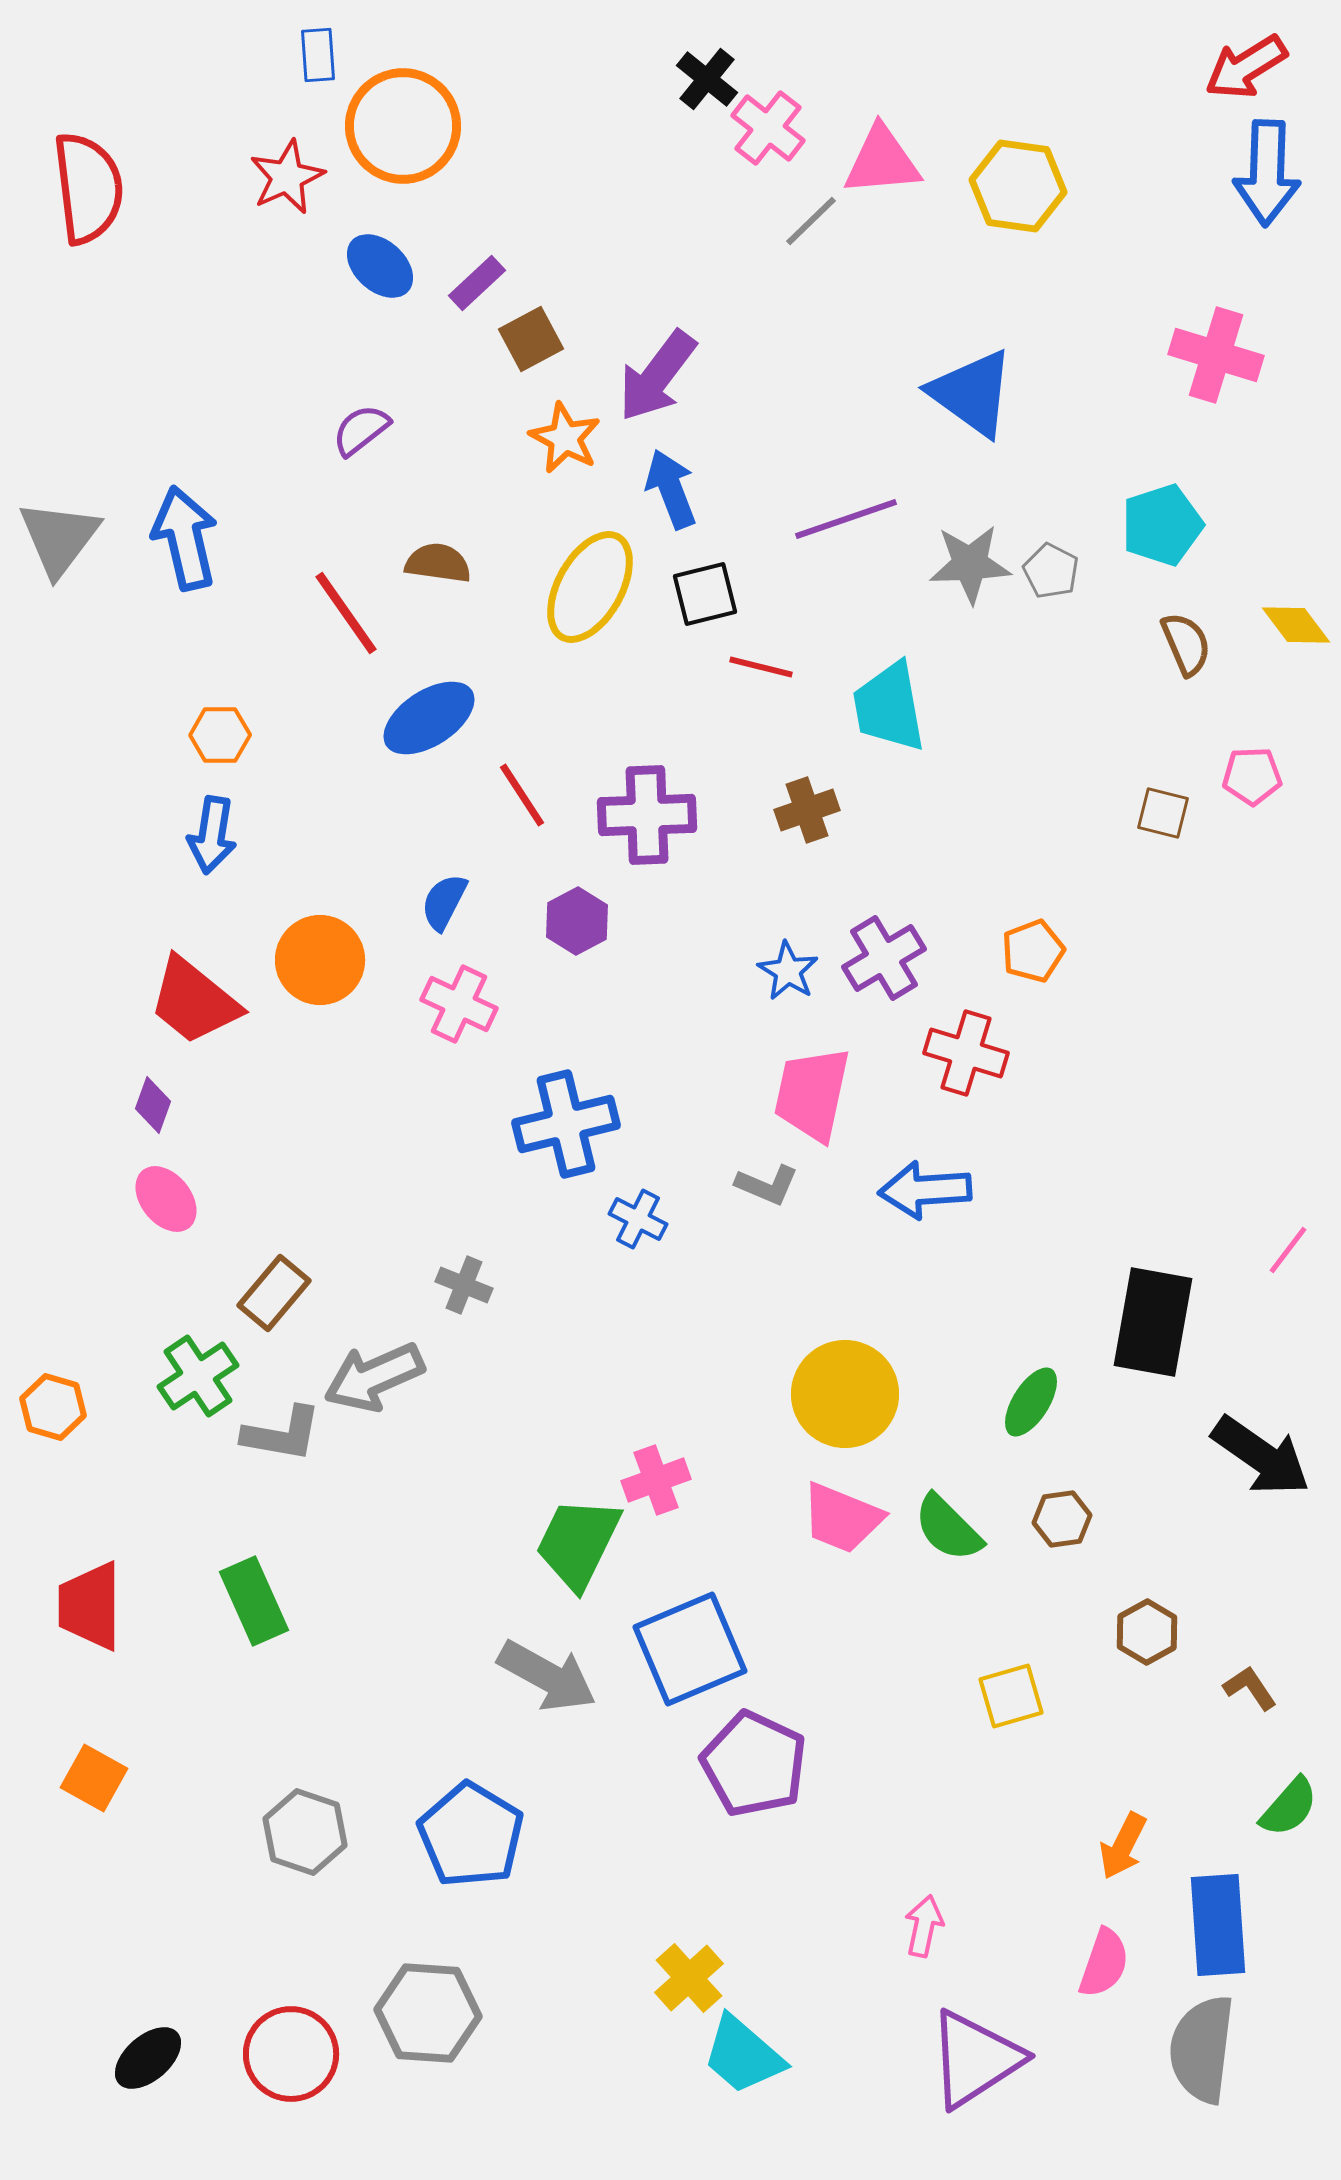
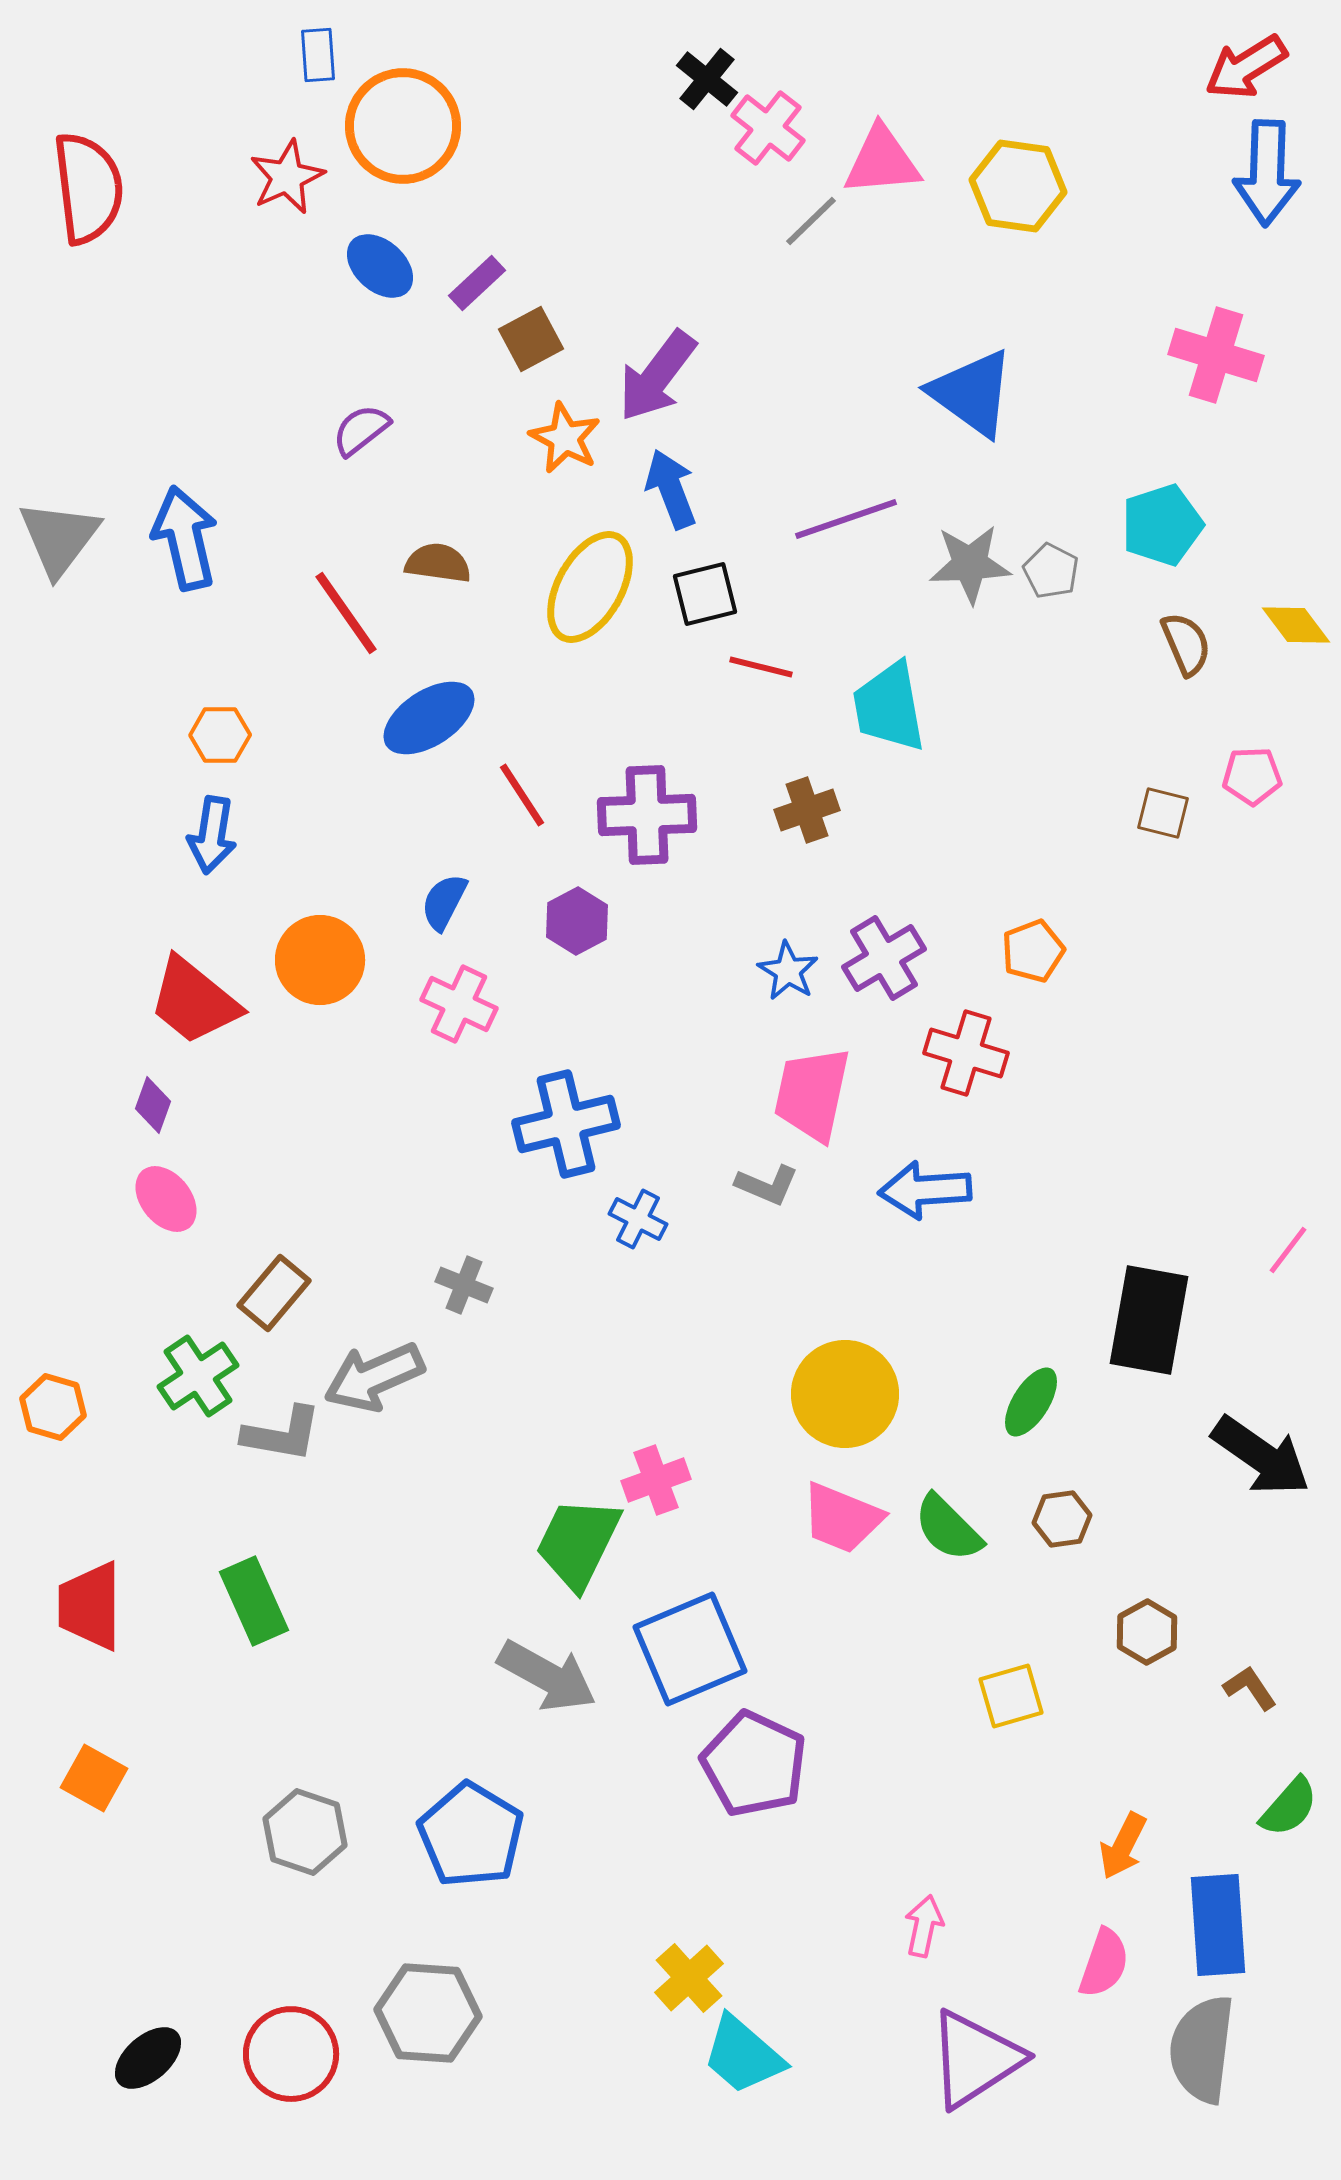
black rectangle at (1153, 1322): moved 4 px left, 2 px up
